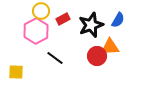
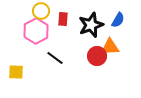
red rectangle: rotated 56 degrees counterclockwise
